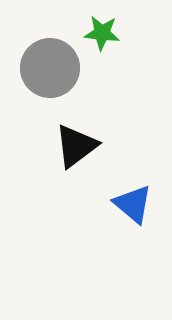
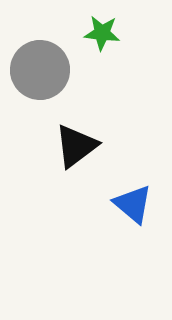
gray circle: moved 10 px left, 2 px down
